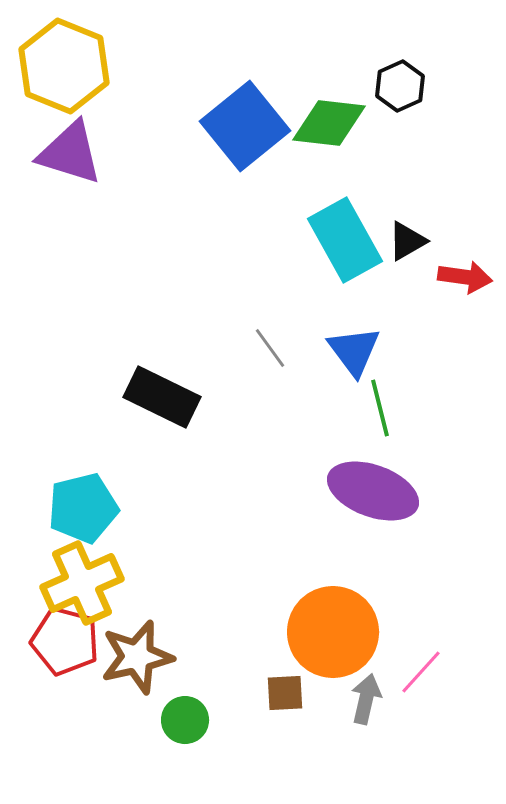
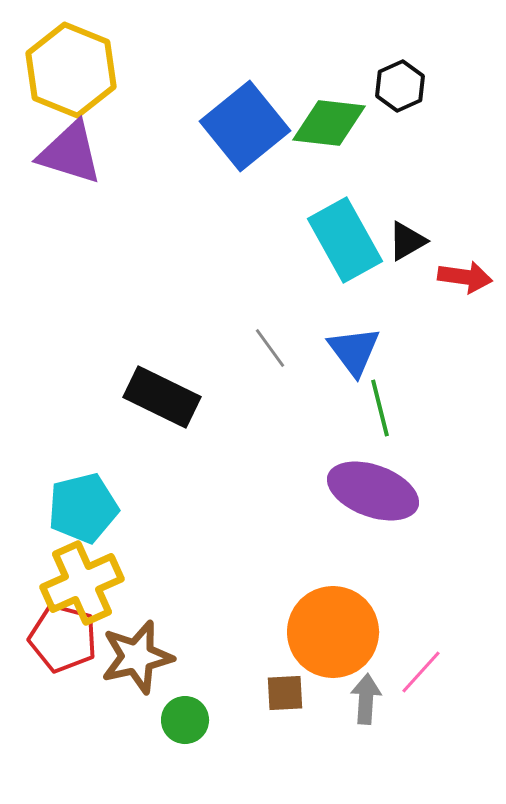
yellow hexagon: moved 7 px right, 4 px down
red pentagon: moved 2 px left, 3 px up
gray arrow: rotated 9 degrees counterclockwise
